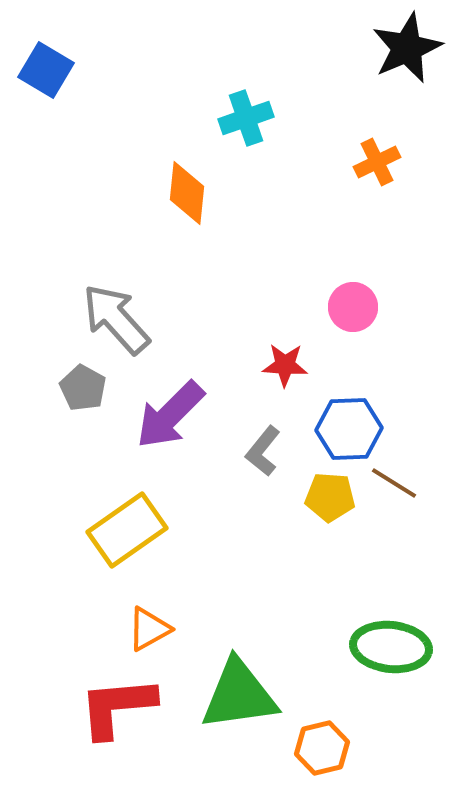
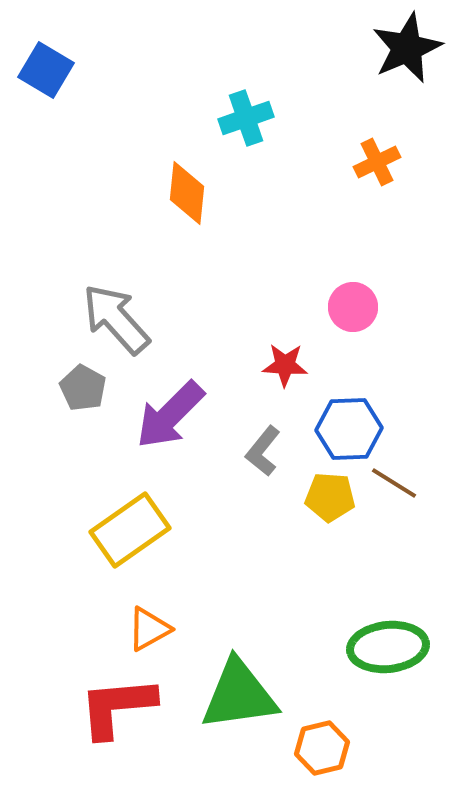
yellow rectangle: moved 3 px right
green ellipse: moved 3 px left; rotated 12 degrees counterclockwise
